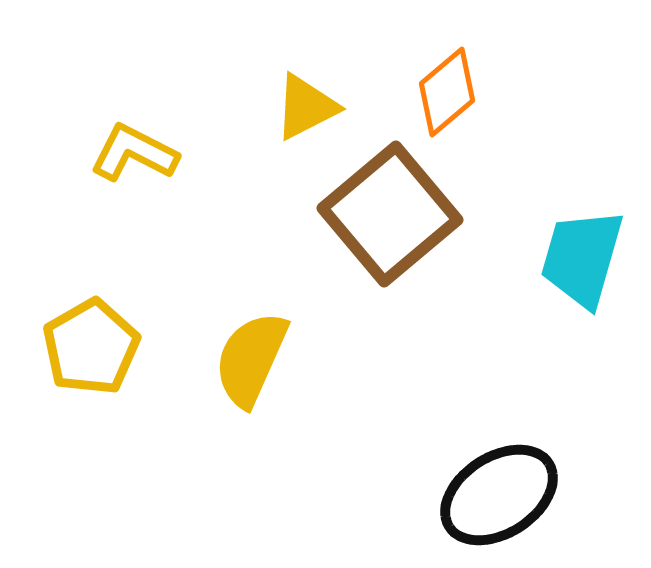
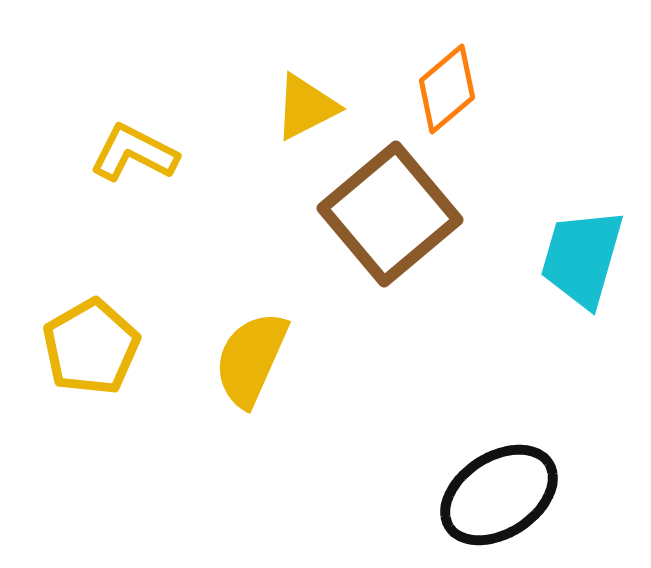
orange diamond: moved 3 px up
